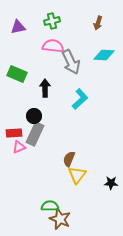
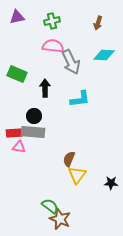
purple triangle: moved 1 px left, 10 px up
cyan L-shape: rotated 35 degrees clockwise
gray rectangle: moved 2 px left, 2 px up; rotated 70 degrees clockwise
pink triangle: rotated 32 degrees clockwise
green semicircle: rotated 36 degrees clockwise
